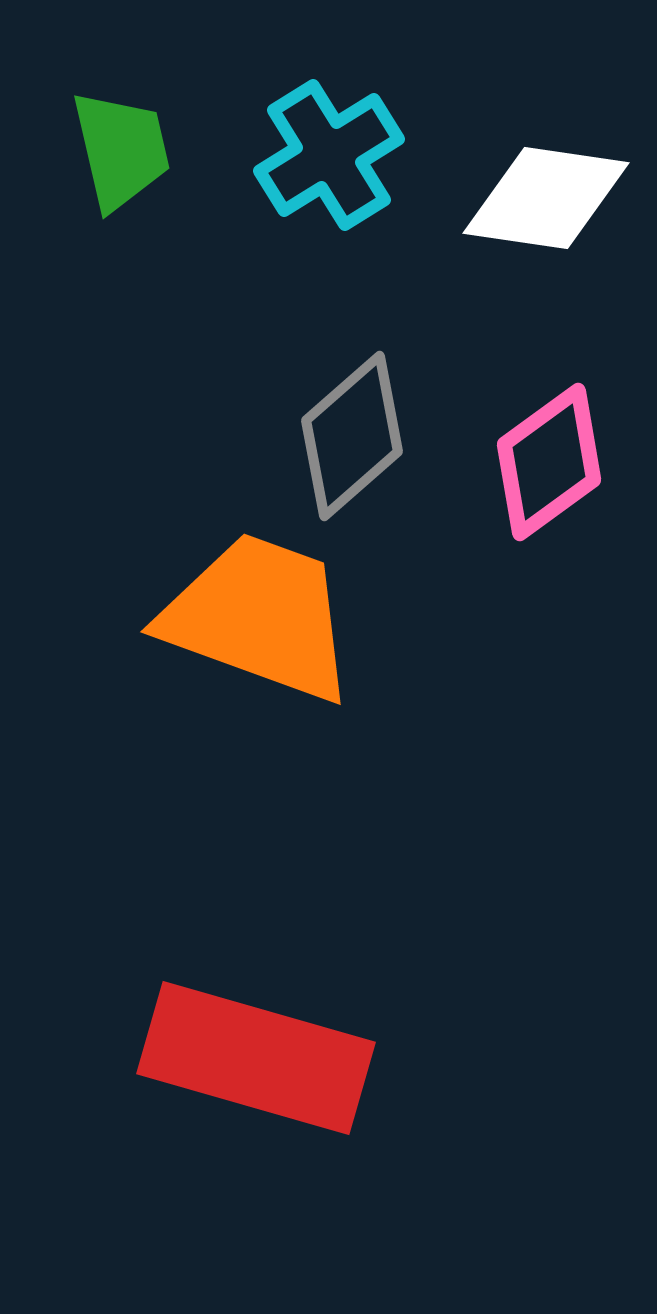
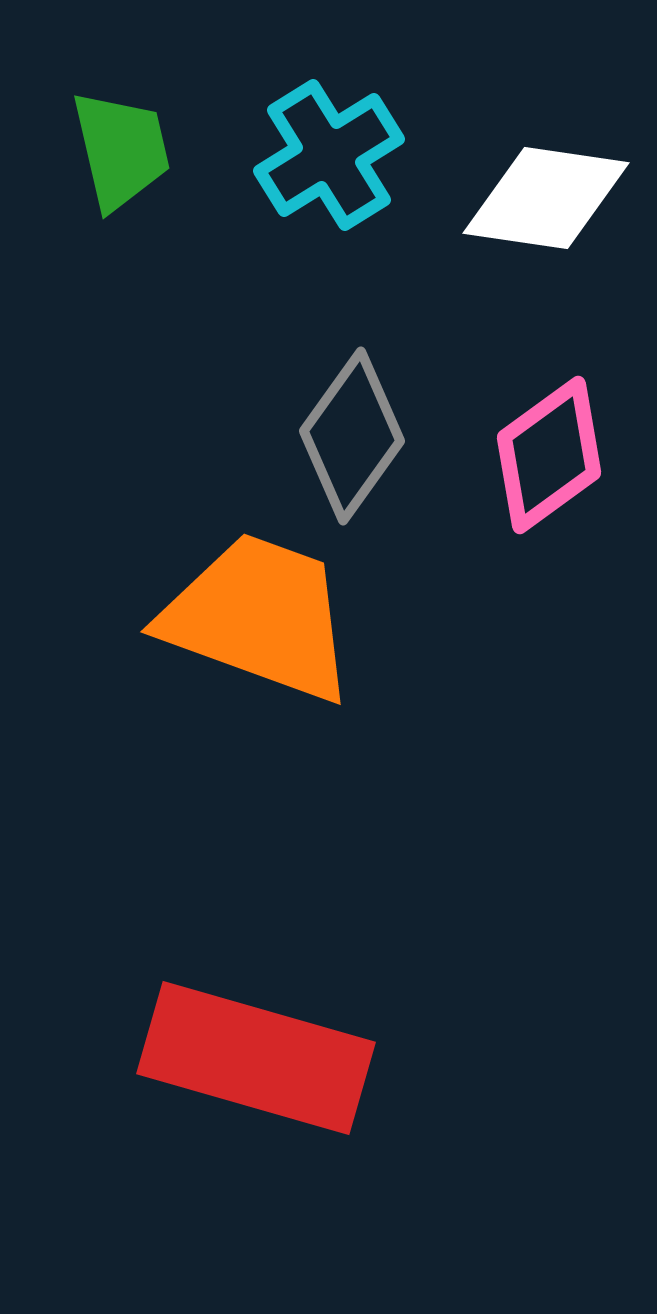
gray diamond: rotated 13 degrees counterclockwise
pink diamond: moved 7 px up
